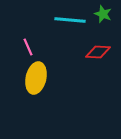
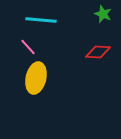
cyan line: moved 29 px left
pink line: rotated 18 degrees counterclockwise
